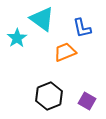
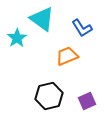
blue L-shape: rotated 20 degrees counterclockwise
orange trapezoid: moved 2 px right, 4 px down
black hexagon: rotated 8 degrees clockwise
purple square: rotated 36 degrees clockwise
